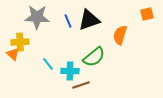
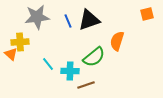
gray star: rotated 10 degrees counterclockwise
orange semicircle: moved 3 px left, 6 px down
orange triangle: moved 2 px left
brown line: moved 5 px right
